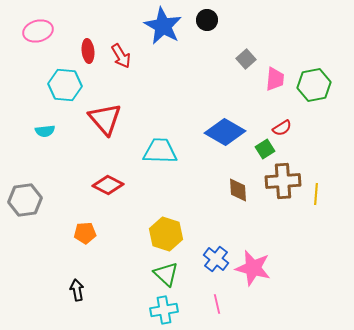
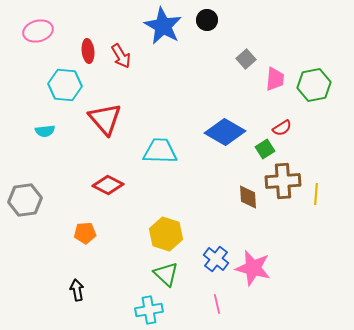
brown diamond: moved 10 px right, 7 px down
cyan cross: moved 15 px left
